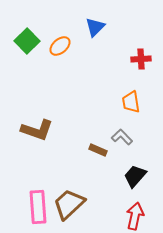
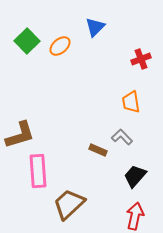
red cross: rotated 18 degrees counterclockwise
brown L-shape: moved 17 px left, 5 px down; rotated 36 degrees counterclockwise
pink rectangle: moved 36 px up
